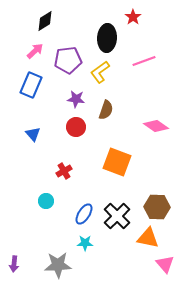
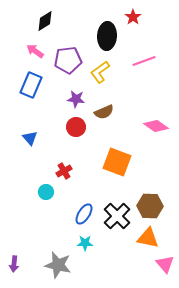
black ellipse: moved 2 px up
pink arrow: rotated 102 degrees counterclockwise
brown semicircle: moved 2 px left, 2 px down; rotated 48 degrees clockwise
blue triangle: moved 3 px left, 4 px down
cyan circle: moved 9 px up
brown hexagon: moved 7 px left, 1 px up
gray star: rotated 16 degrees clockwise
